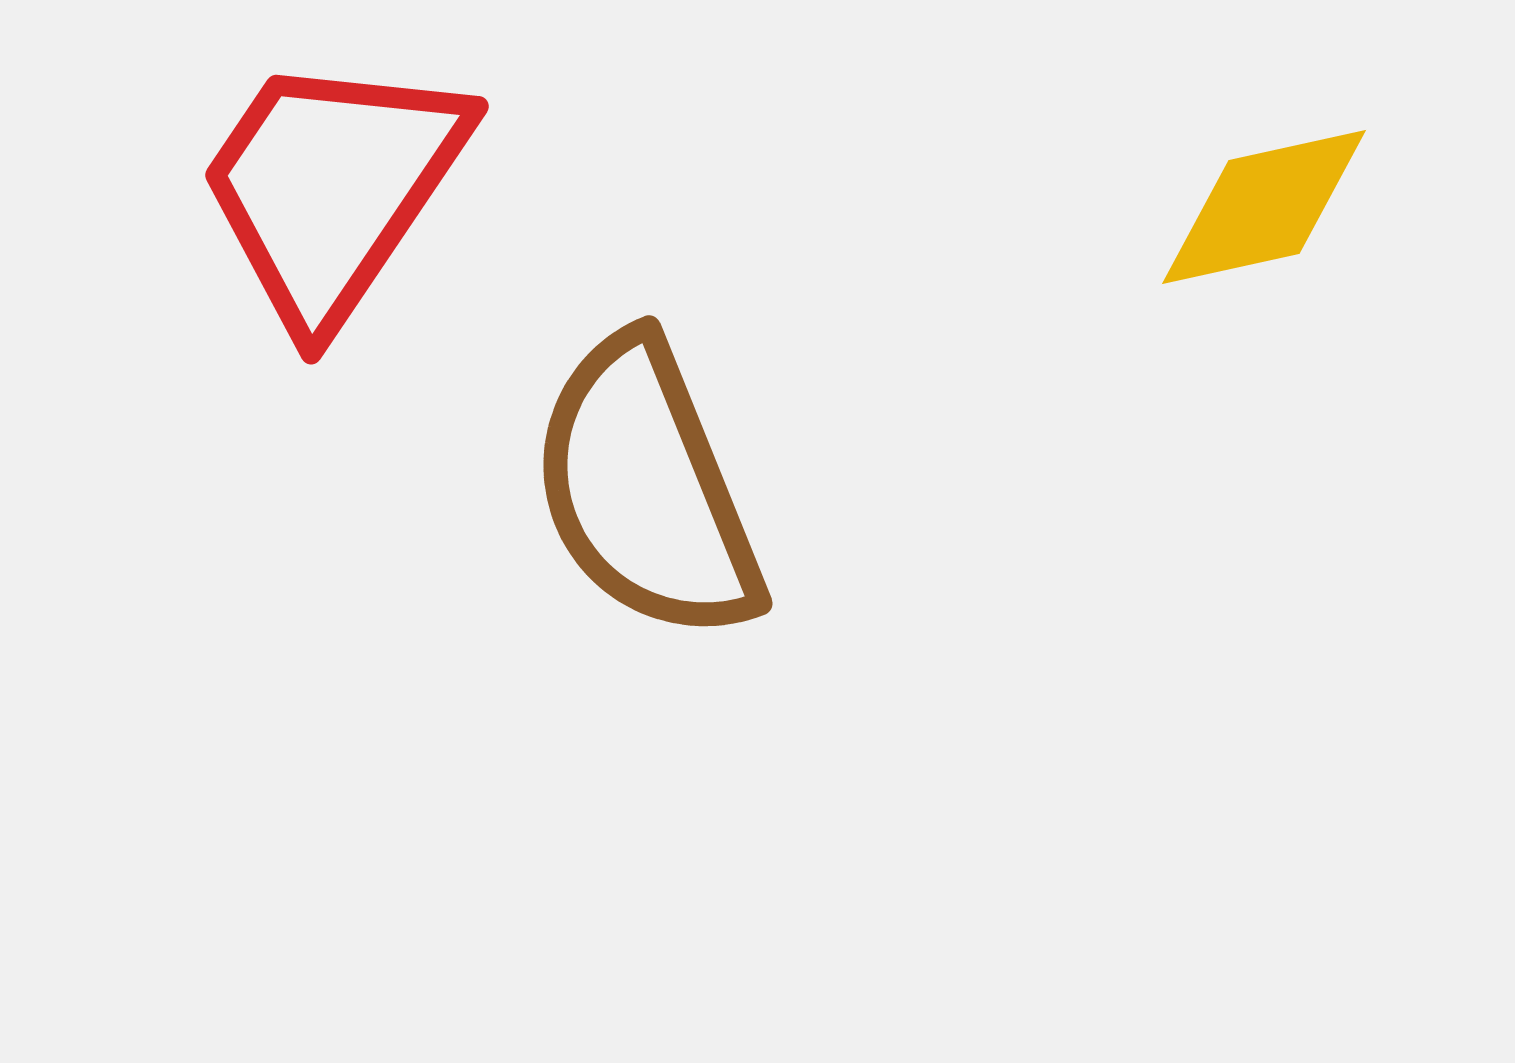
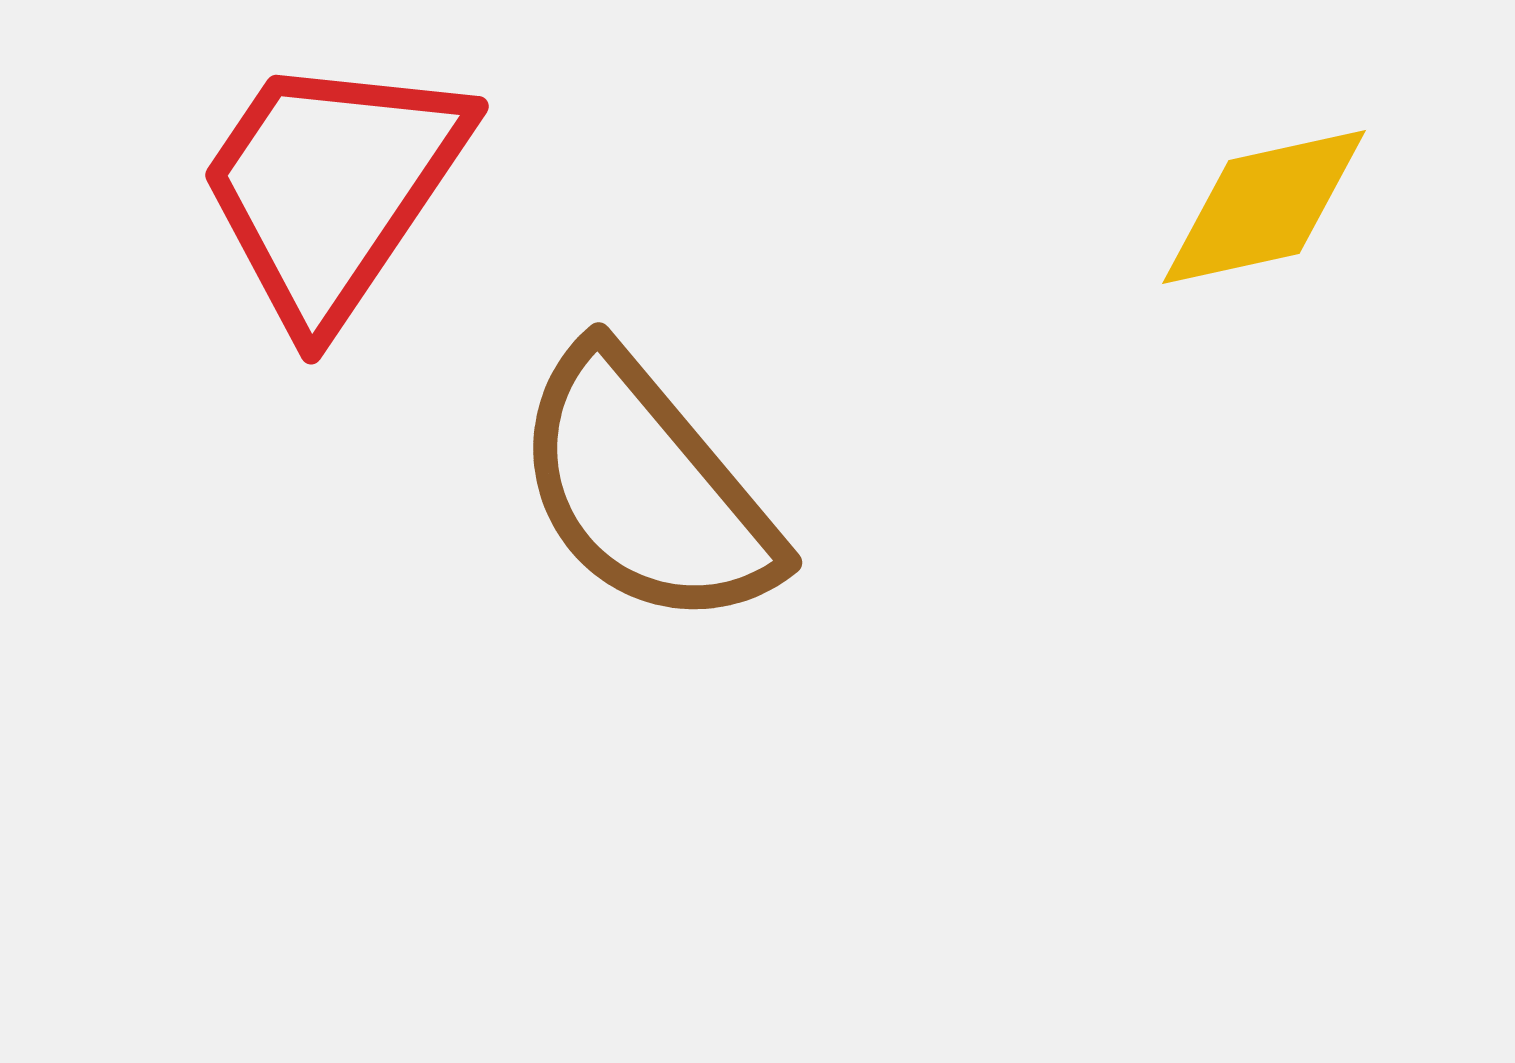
brown semicircle: rotated 18 degrees counterclockwise
